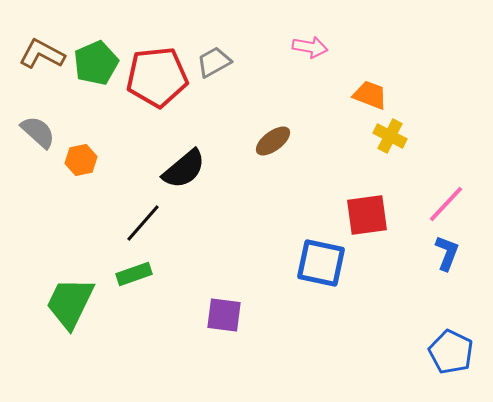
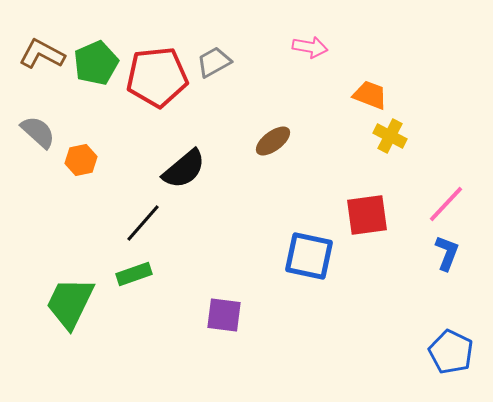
blue square: moved 12 px left, 7 px up
